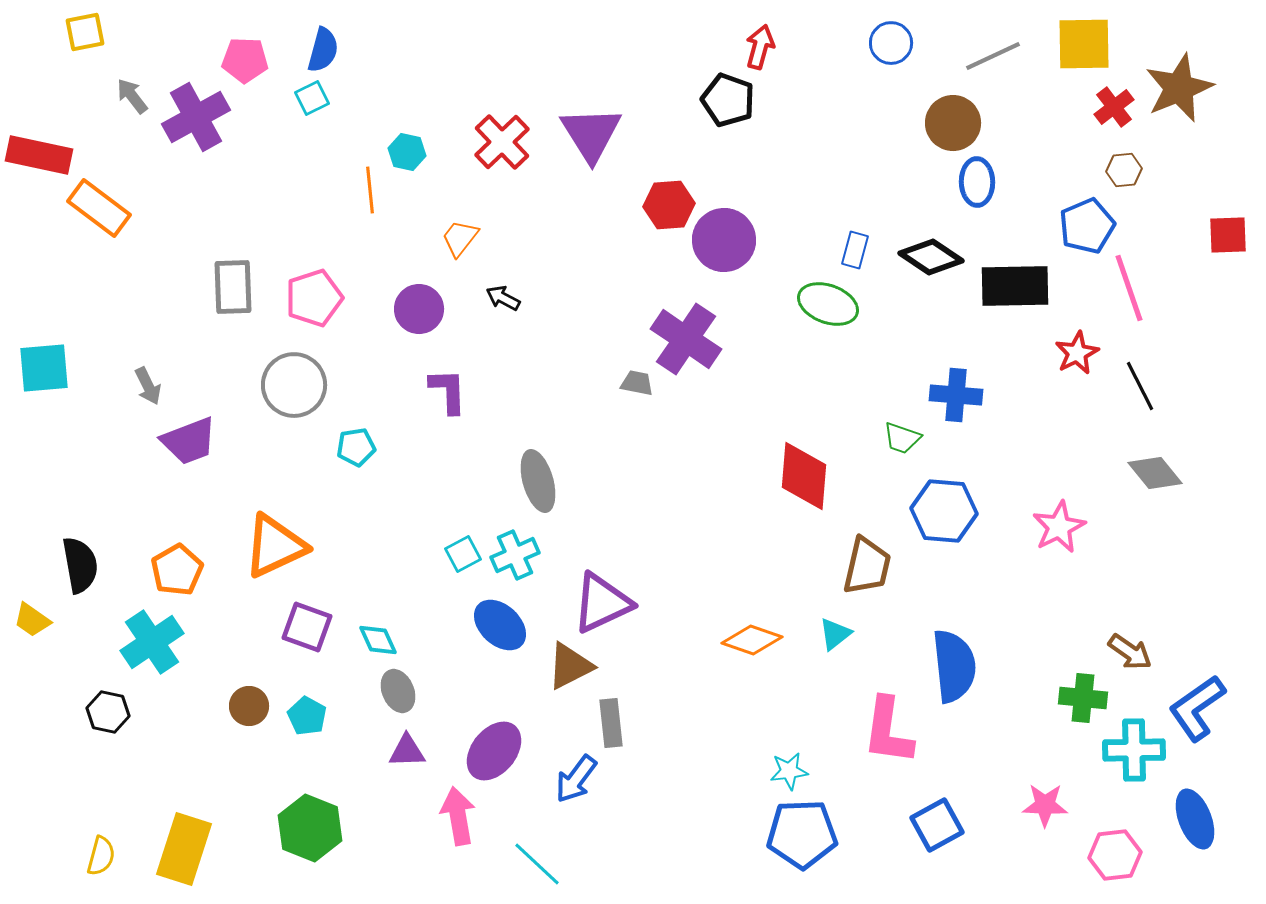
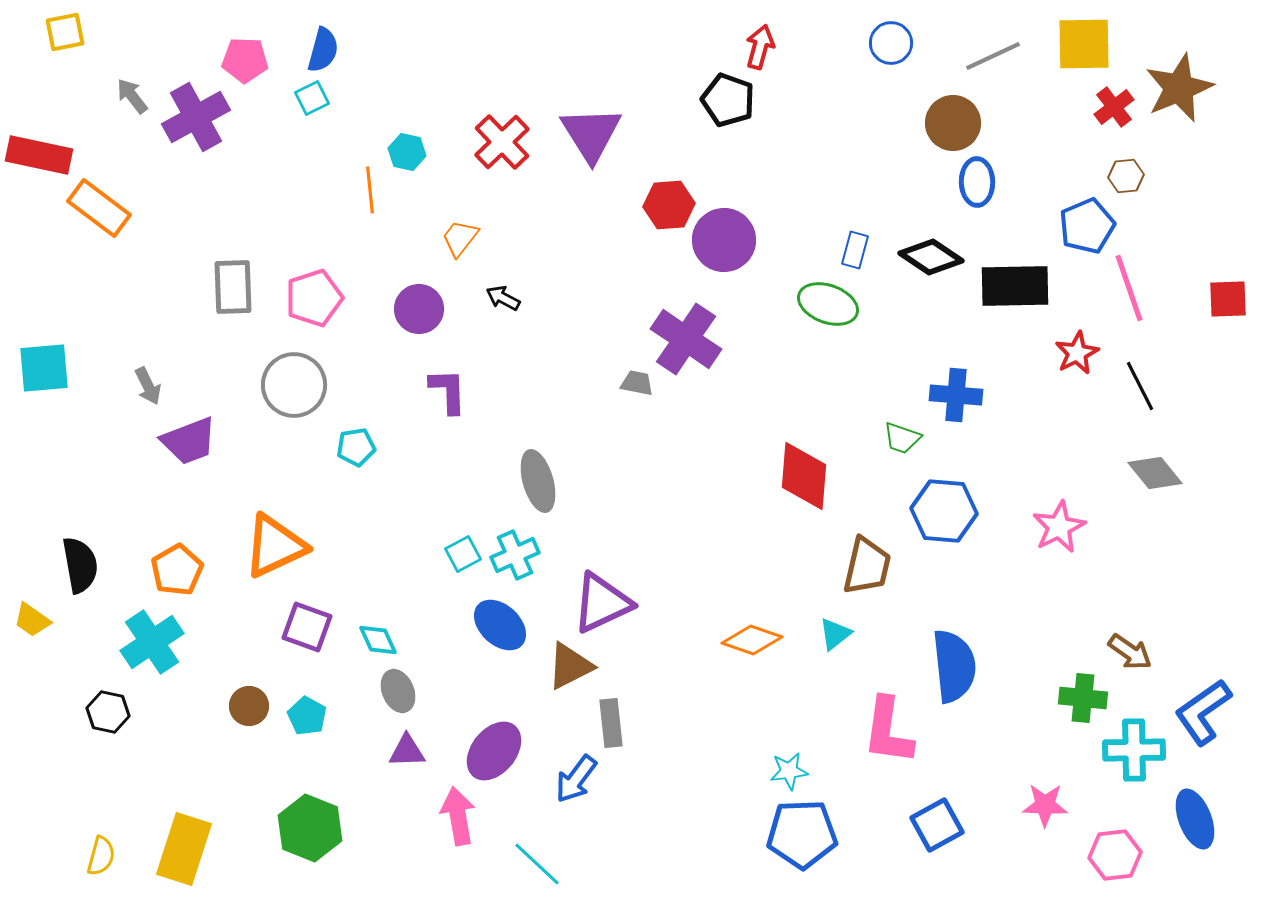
yellow square at (85, 32): moved 20 px left
brown hexagon at (1124, 170): moved 2 px right, 6 px down
red square at (1228, 235): moved 64 px down
blue L-shape at (1197, 708): moved 6 px right, 4 px down
